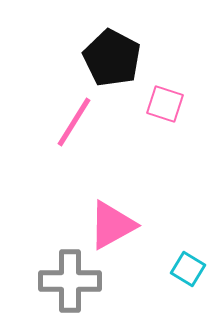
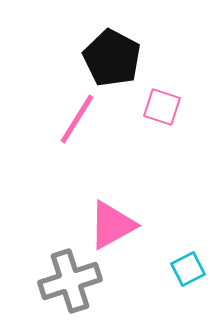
pink square: moved 3 px left, 3 px down
pink line: moved 3 px right, 3 px up
cyan square: rotated 32 degrees clockwise
gray cross: rotated 18 degrees counterclockwise
